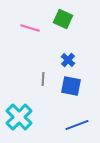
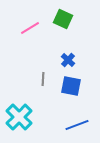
pink line: rotated 48 degrees counterclockwise
